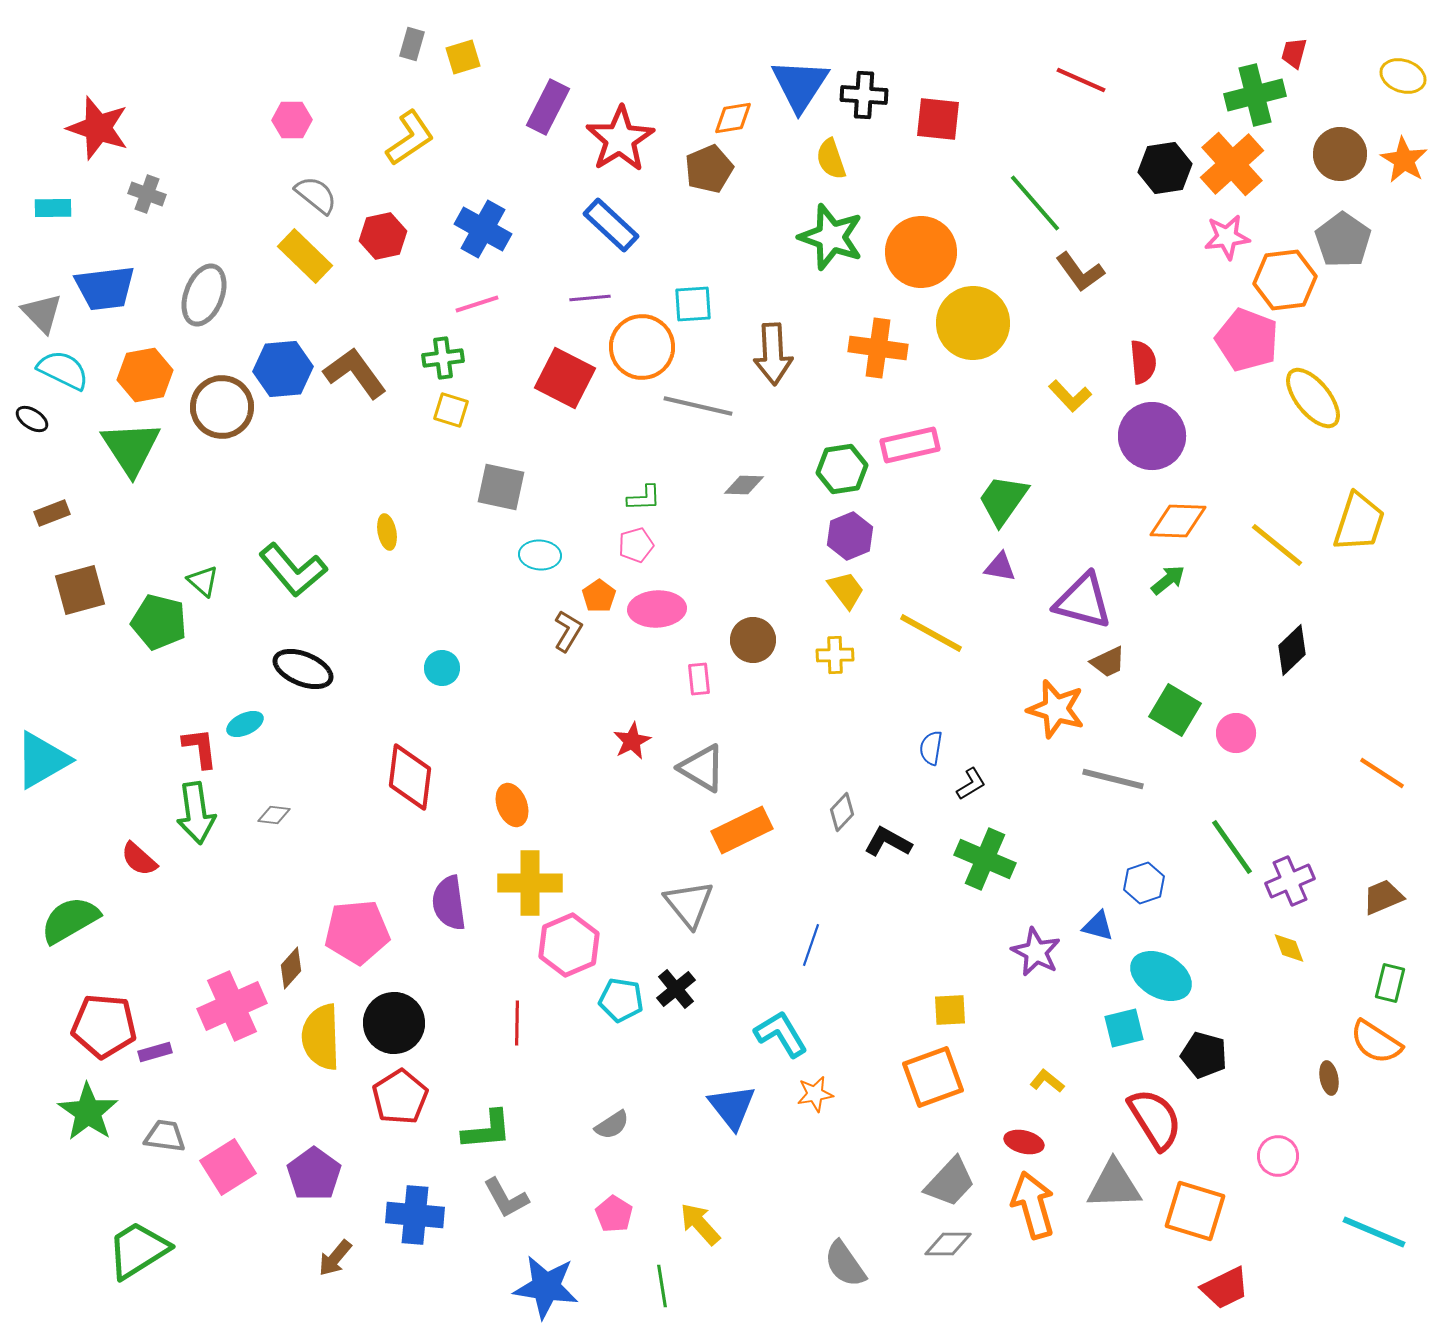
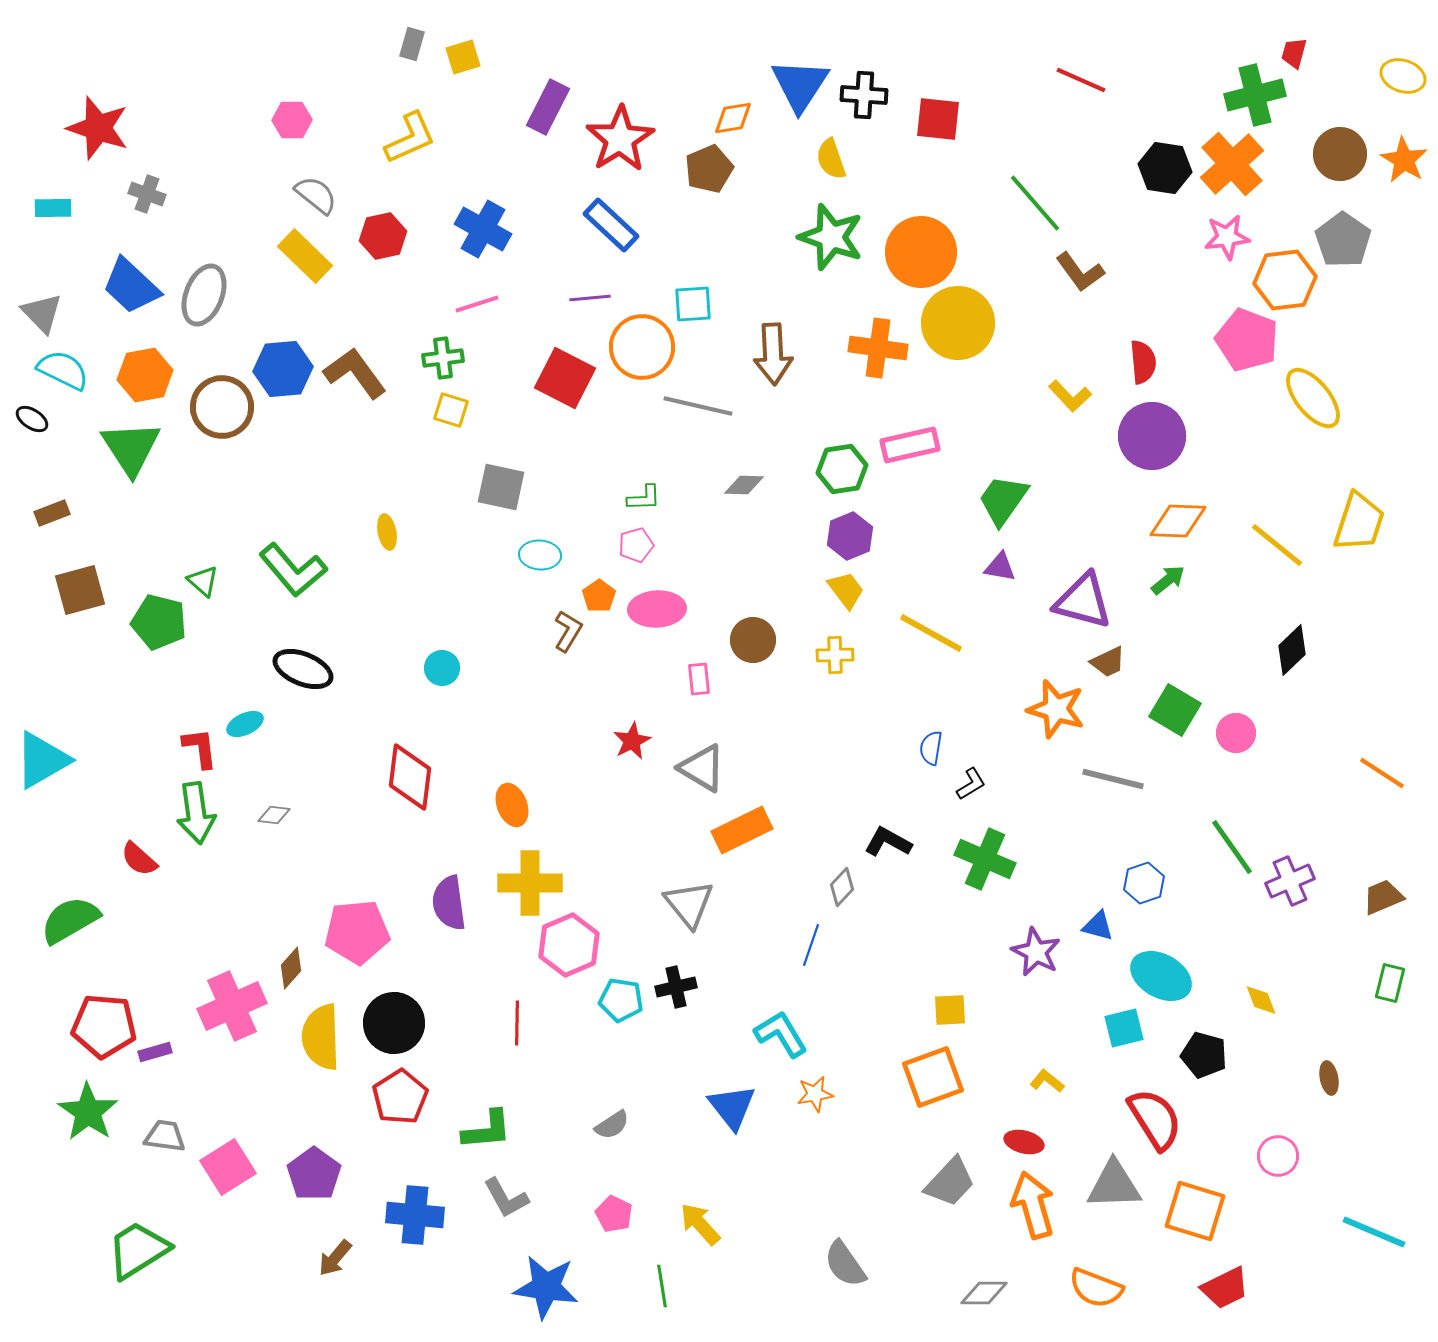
yellow L-shape at (410, 138): rotated 10 degrees clockwise
black hexagon at (1165, 168): rotated 18 degrees clockwise
blue trapezoid at (105, 288): moved 26 px right, 2 px up; rotated 50 degrees clockwise
yellow circle at (973, 323): moved 15 px left
gray diamond at (842, 812): moved 75 px down
yellow diamond at (1289, 948): moved 28 px left, 52 px down
black cross at (676, 989): moved 2 px up; rotated 27 degrees clockwise
orange semicircle at (1376, 1042): moved 280 px left, 246 px down; rotated 12 degrees counterclockwise
pink pentagon at (614, 1214): rotated 6 degrees counterclockwise
gray diamond at (948, 1244): moved 36 px right, 49 px down
